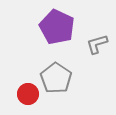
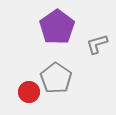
purple pentagon: rotated 12 degrees clockwise
red circle: moved 1 px right, 2 px up
